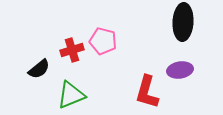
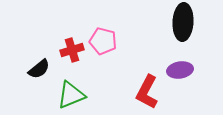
red L-shape: rotated 12 degrees clockwise
